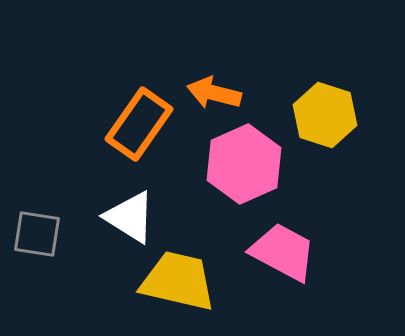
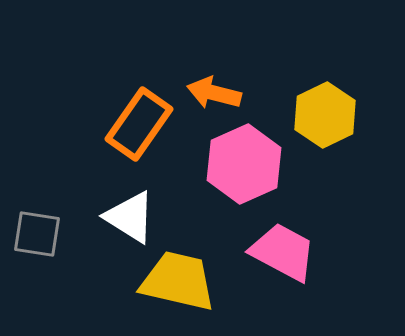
yellow hexagon: rotated 16 degrees clockwise
